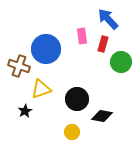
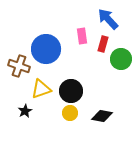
green circle: moved 3 px up
black circle: moved 6 px left, 8 px up
yellow circle: moved 2 px left, 19 px up
